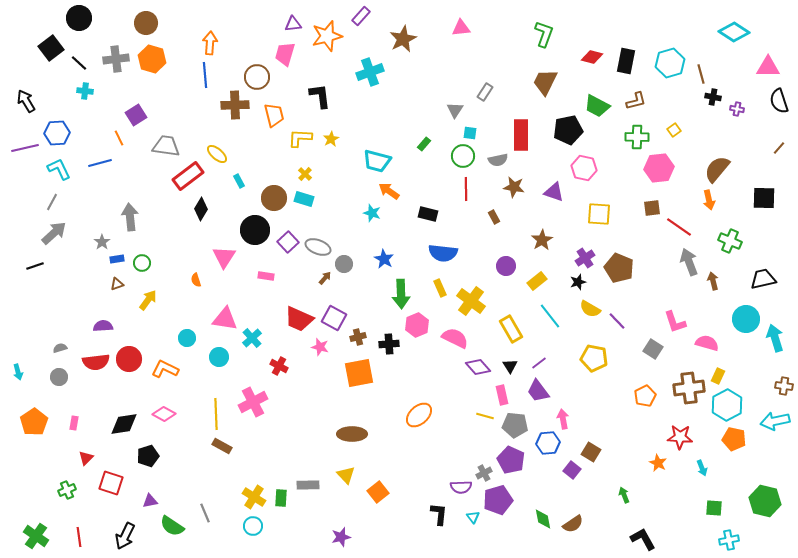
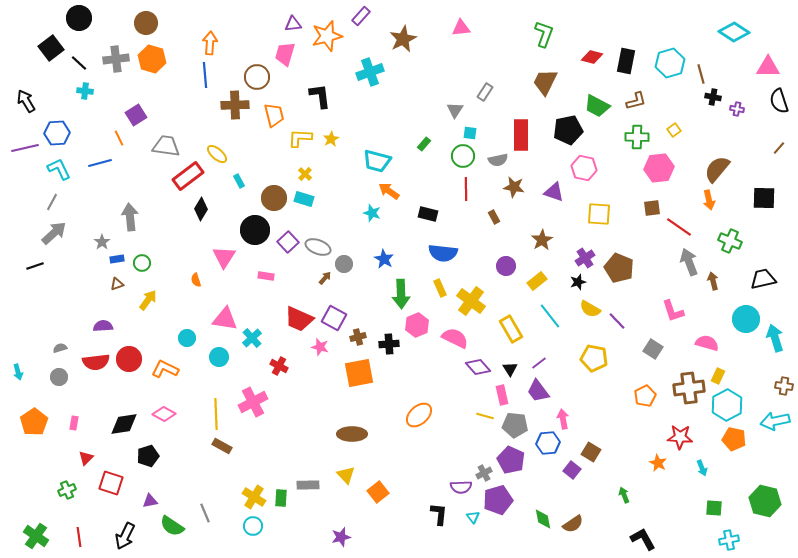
pink L-shape at (675, 322): moved 2 px left, 11 px up
black triangle at (510, 366): moved 3 px down
